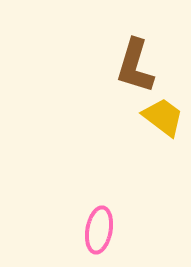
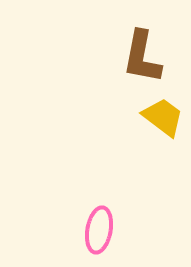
brown L-shape: moved 7 px right, 9 px up; rotated 6 degrees counterclockwise
